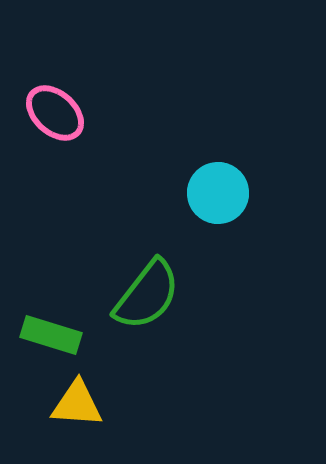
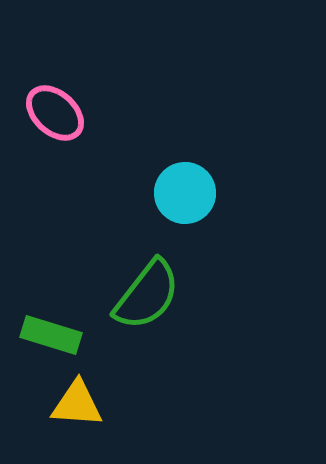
cyan circle: moved 33 px left
